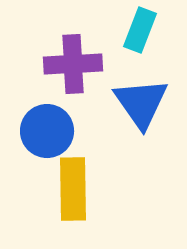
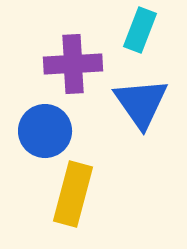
blue circle: moved 2 px left
yellow rectangle: moved 5 px down; rotated 16 degrees clockwise
